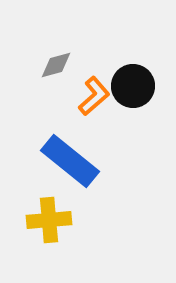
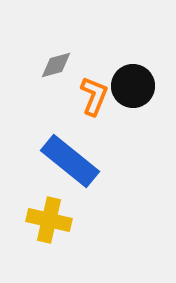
orange L-shape: rotated 27 degrees counterclockwise
yellow cross: rotated 18 degrees clockwise
